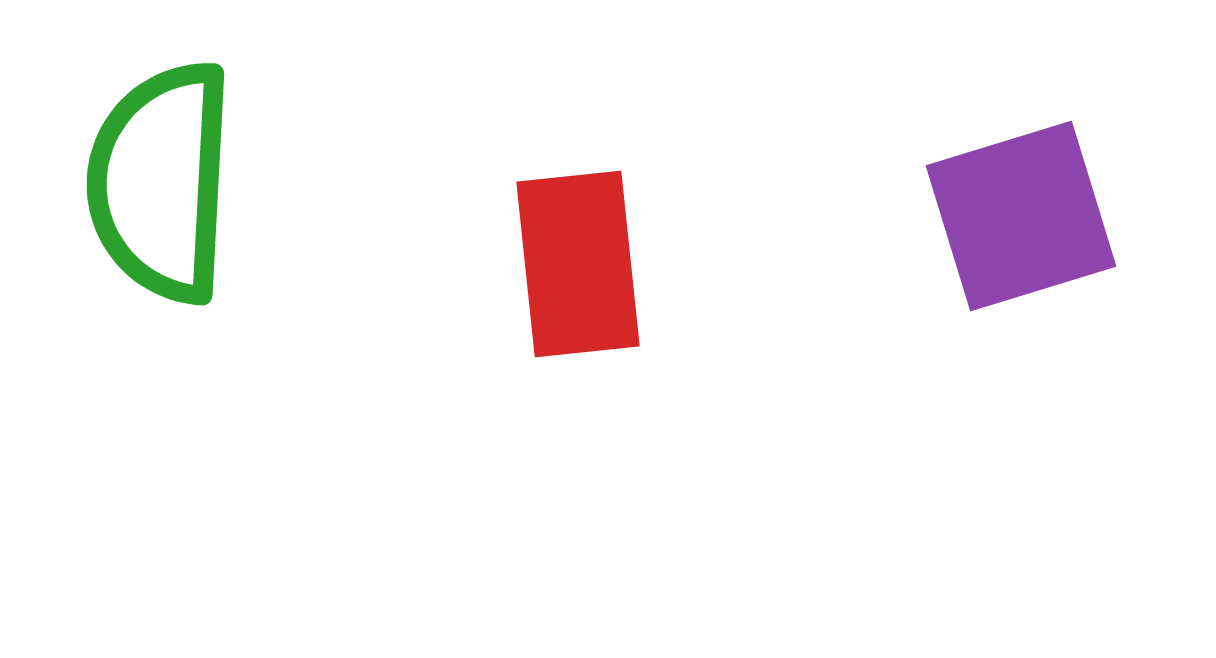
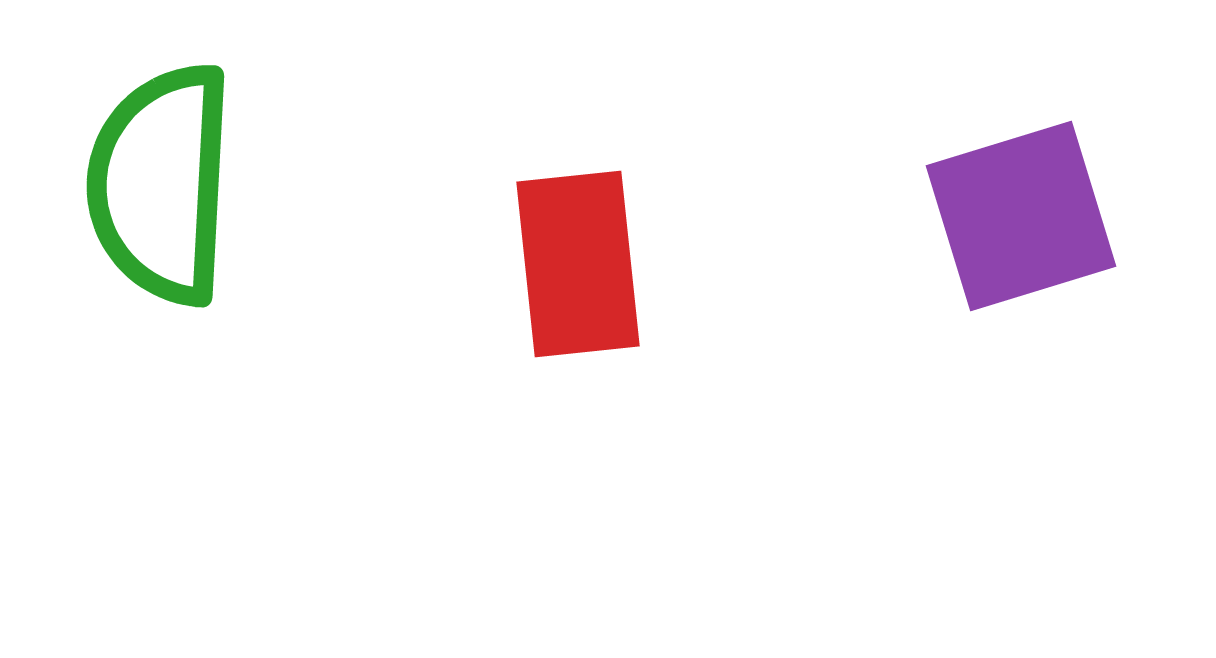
green semicircle: moved 2 px down
